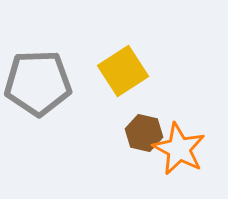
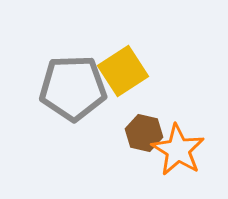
gray pentagon: moved 35 px right, 5 px down
orange star: moved 1 px left, 1 px down; rotated 4 degrees clockwise
